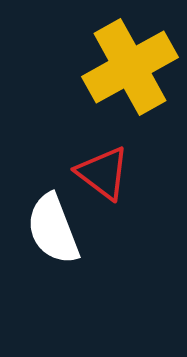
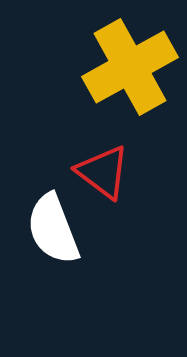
red triangle: moved 1 px up
